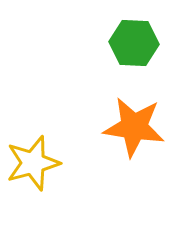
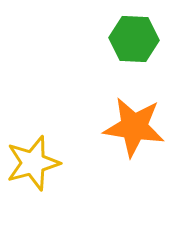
green hexagon: moved 4 px up
